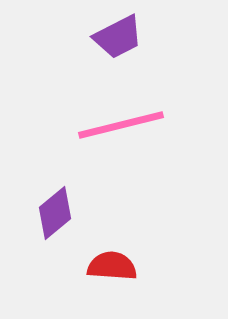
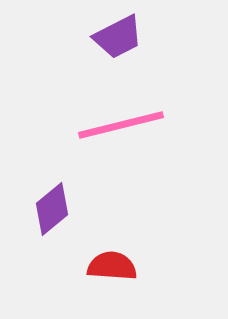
purple diamond: moved 3 px left, 4 px up
